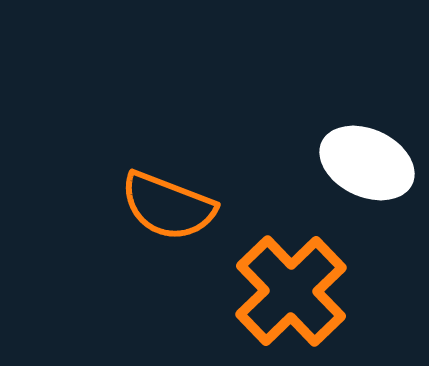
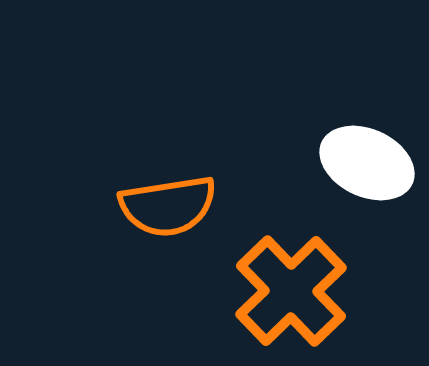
orange semicircle: rotated 30 degrees counterclockwise
